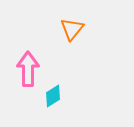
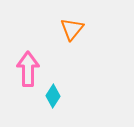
cyan diamond: rotated 25 degrees counterclockwise
